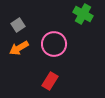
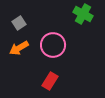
gray square: moved 1 px right, 2 px up
pink circle: moved 1 px left, 1 px down
